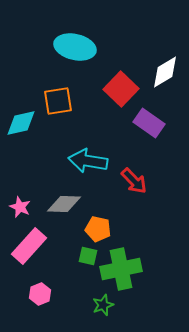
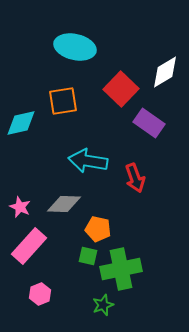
orange square: moved 5 px right
red arrow: moved 1 px right, 3 px up; rotated 24 degrees clockwise
